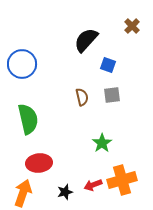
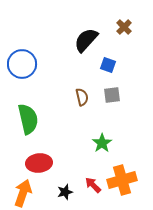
brown cross: moved 8 px left, 1 px down
red arrow: rotated 66 degrees clockwise
